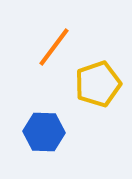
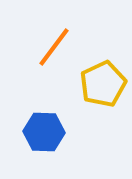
yellow pentagon: moved 5 px right; rotated 6 degrees counterclockwise
